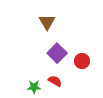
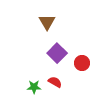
red circle: moved 2 px down
red semicircle: moved 1 px down
